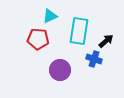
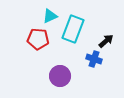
cyan rectangle: moved 6 px left, 2 px up; rotated 12 degrees clockwise
purple circle: moved 6 px down
